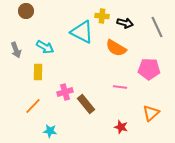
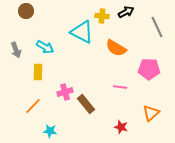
black arrow: moved 1 px right, 11 px up; rotated 42 degrees counterclockwise
